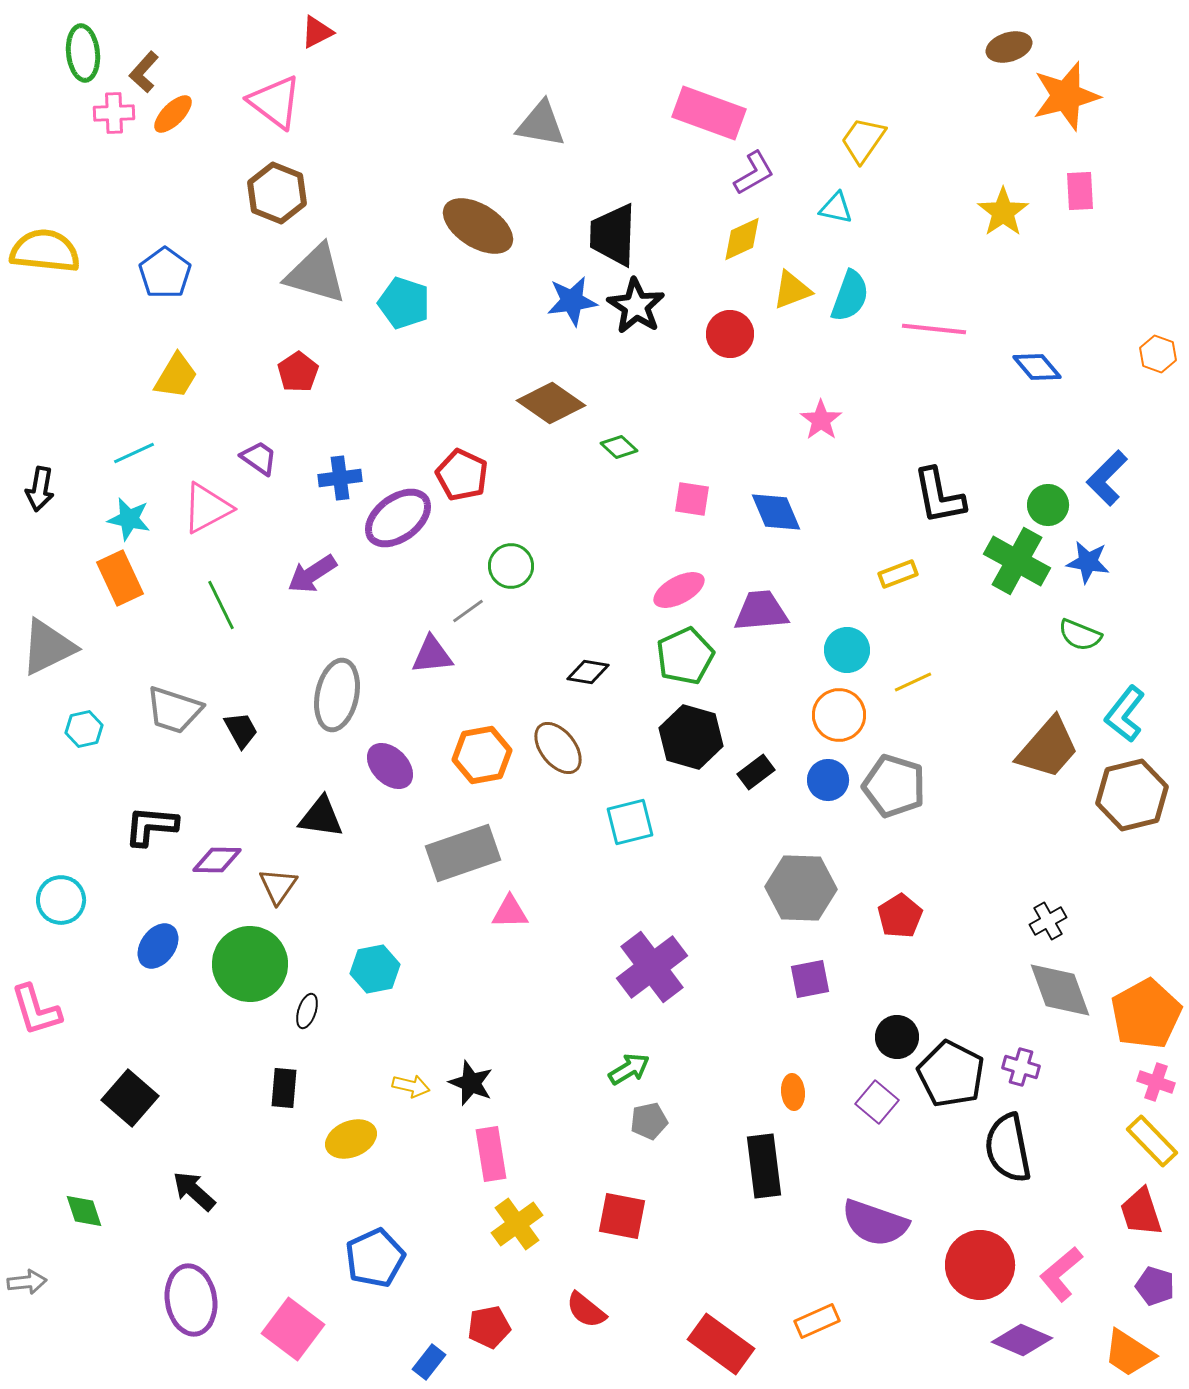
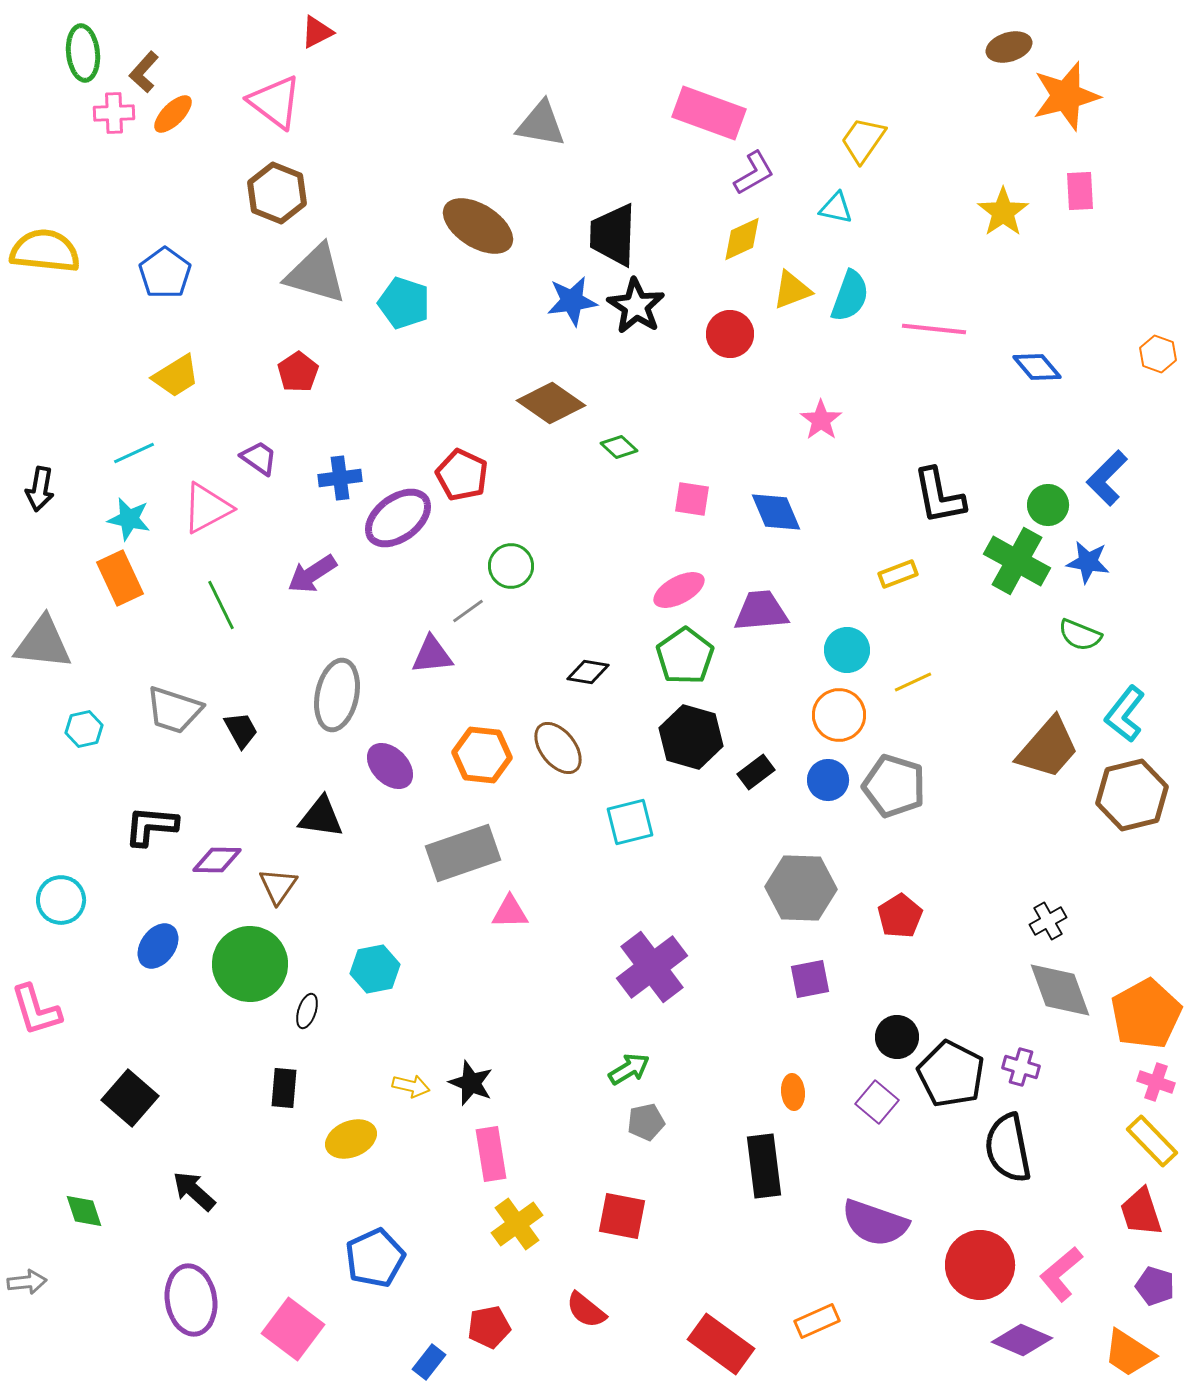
yellow trapezoid at (176, 376): rotated 27 degrees clockwise
gray triangle at (48, 647): moved 5 px left, 4 px up; rotated 32 degrees clockwise
green pentagon at (685, 656): rotated 10 degrees counterclockwise
orange hexagon at (482, 755): rotated 16 degrees clockwise
gray pentagon at (649, 1121): moved 3 px left, 1 px down
